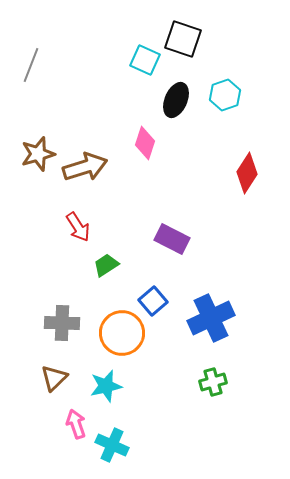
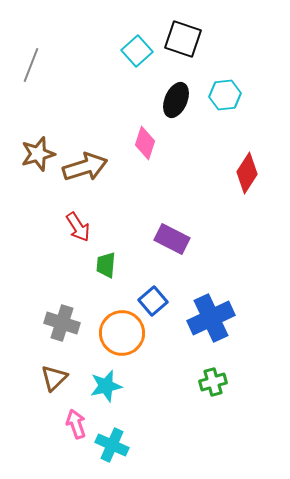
cyan square: moved 8 px left, 9 px up; rotated 24 degrees clockwise
cyan hexagon: rotated 12 degrees clockwise
green trapezoid: rotated 52 degrees counterclockwise
gray cross: rotated 16 degrees clockwise
